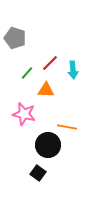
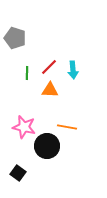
red line: moved 1 px left, 4 px down
green line: rotated 40 degrees counterclockwise
orange triangle: moved 4 px right
pink star: moved 13 px down
black circle: moved 1 px left, 1 px down
black square: moved 20 px left
